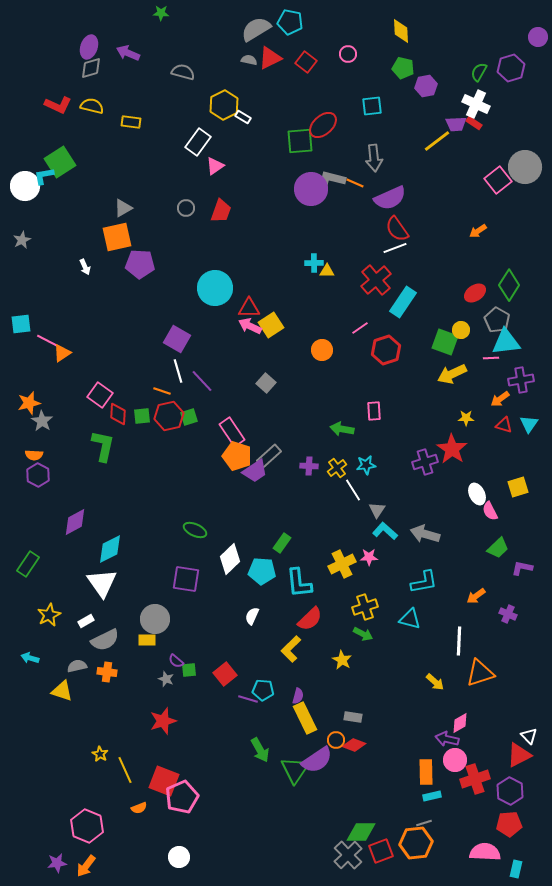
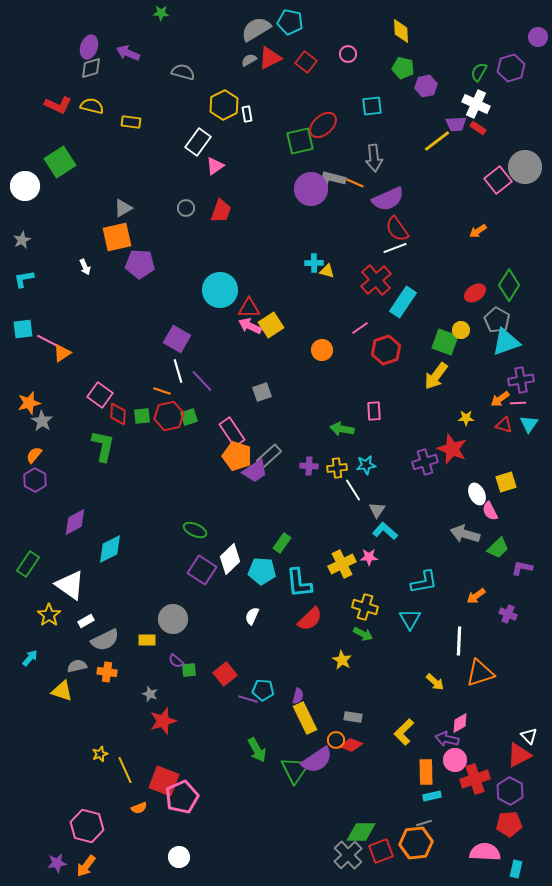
gray semicircle at (249, 60): rotated 42 degrees counterclockwise
white rectangle at (243, 117): moved 4 px right, 3 px up; rotated 49 degrees clockwise
red rectangle at (474, 123): moved 4 px right, 5 px down
green square at (300, 141): rotated 8 degrees counterclockwise
cyan L-shape at (44, 176): moved 20 px left, 103 px down
purple semicircle at (390, 198): moved 2 px left, 1 px down
yellow triangle at (327, 271): rotated 14 degrees clockwise
cyan circle at (215, 288): moved 5 px right, 2 px down
cyan square at (21, 324): moved 2 px right, 5 px down
cyan triangle at (506, 342): rotated 12 degrees counterclockwise
pink line at (491, 358): moved 27 px right, 45 px down
yellow arrow at (452, 374): moved 16 px left, 2 px down; rotated 28 degrees counterclockwise
gray square at (266, 383): moved 4 px left, 9 px down; rotated 30 degrees clockwise
red star at (452, 449): rotated 12 degrees counterclockwise
orange semicircle at (34, 455): rotated 126 degrees clockwise
yellow cross at (337, 468): rotated 30 degrees clockwise
purple hexagon at (38, 475): moved 3 px left, 5 px down
yellow square at (518, 487): moved 12 px left, 5 px up
gray arrow at (425, 534): moved 40 px right
purple square at (186, 579): moved 16 px right, 9 px up; rotated 24 degrees clockwise
white triangle at (102, 583): moved 32 px left, 2 px down; rotated 20 degrees counterclockwise
yellow cross at (365, 607): rotated 35 degrees clockwise
yellow star at (49, 615): rotated 10 degrees counterclockwise
gray circle at (155, 619): moved 18 px right
cyan triangle at (410, 619): rotated 45 degrees clockwise
yellow L-shape at (291, 649): moved 113 px right, 83 px down
cyan arrow at (30, 658): rotated 114 degrees clockwise
gray star at (166, 679): moved 16 px left, 15 px down
red diamond at (354, 745): moved 3 px left
green arrow at (260, 750): moved 3 px left
yellow star at (100, 754): rotated 21 degrees clockwise
pink hexagon at (87, 826): rotated 8 degrees counterclockwise
